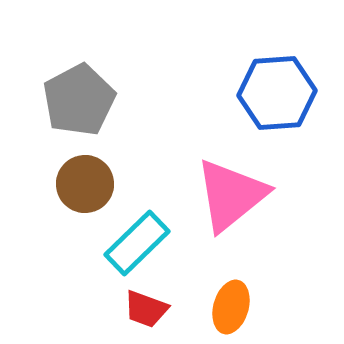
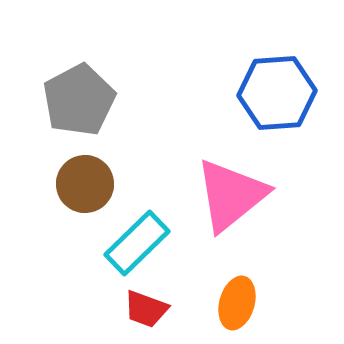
orange ellipse: moved 6 px right, 4 px up
